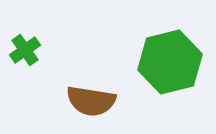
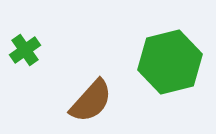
brown semicircle: rotated 57 degrees counterclockwise
